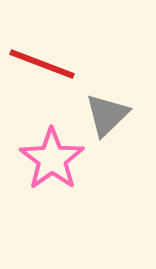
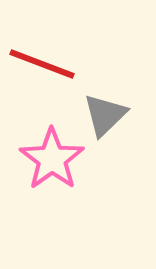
gray triangle: moved 2 px left
